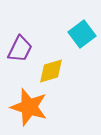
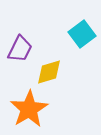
yellow diamond: moved 2 px left, 1 px down
orange star: moved 2 px down; rotated 24 degrees clockwise
